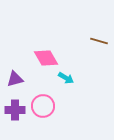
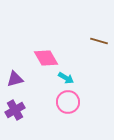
pink circle: moved 25 px right, 4 px up
purple cross: rotated 30 degrees counterclockwise
